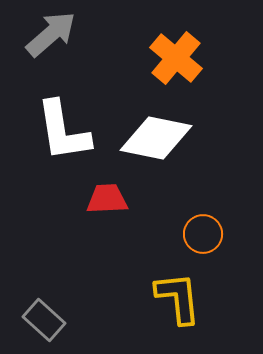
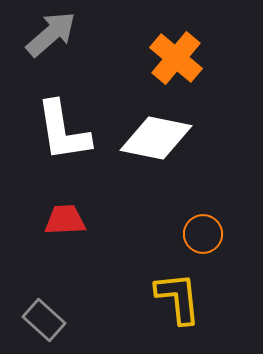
red trapezoid: moved 42 px left, 21 px down
